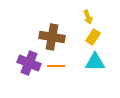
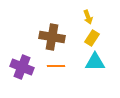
yellow rectangle: moved 1 px left, 1 px down
purple cross: moved 7 px left, 4 px down
